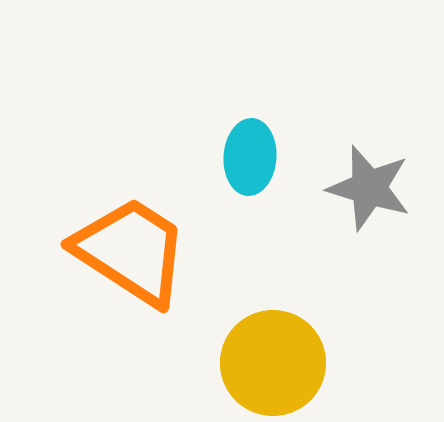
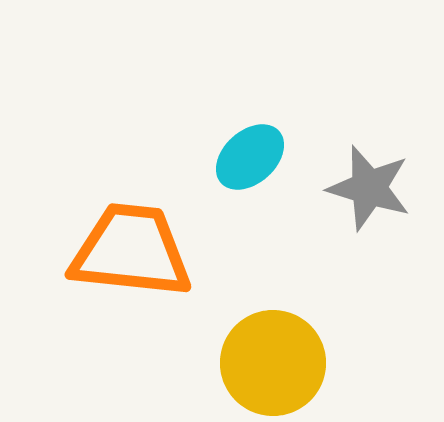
cyan ellipse: rotated 44 degrees clockwise
orange trapezoid: rotated 27 degrees counterclockwise
